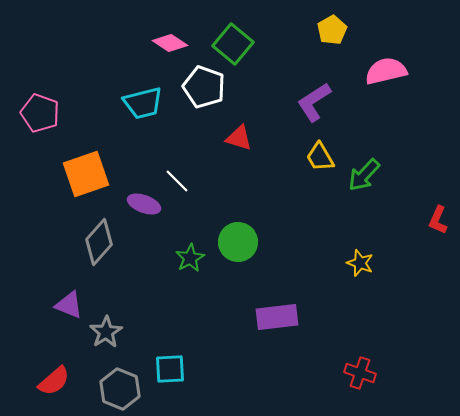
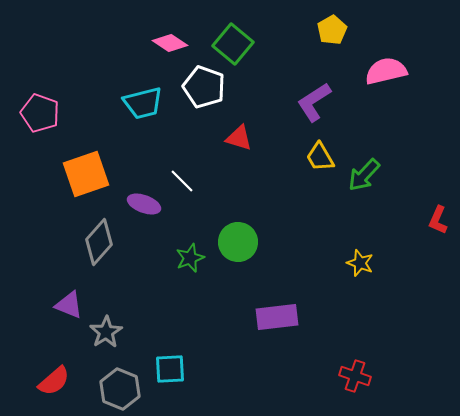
white line: moved 5 px right
green star: rotated 8 degrees clockwise
red cross: moved 5 px left, 3 px down
